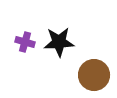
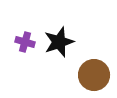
black star: rotated 16 degrees counterclockwise
